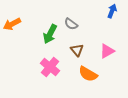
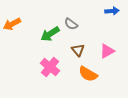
blue arrow: rotated 64 degrees clockwise
green arrow: rotated 30 degrees clockwise
brown triangle: moved 1 px right
